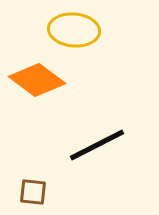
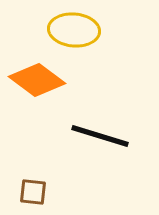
black line: moved 3 px right, 9 px up; rotated 44 degrees clockwise
